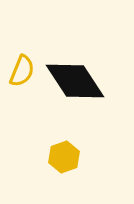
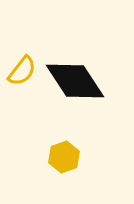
yellow semicircle: rotated 16 degrees clockwise
